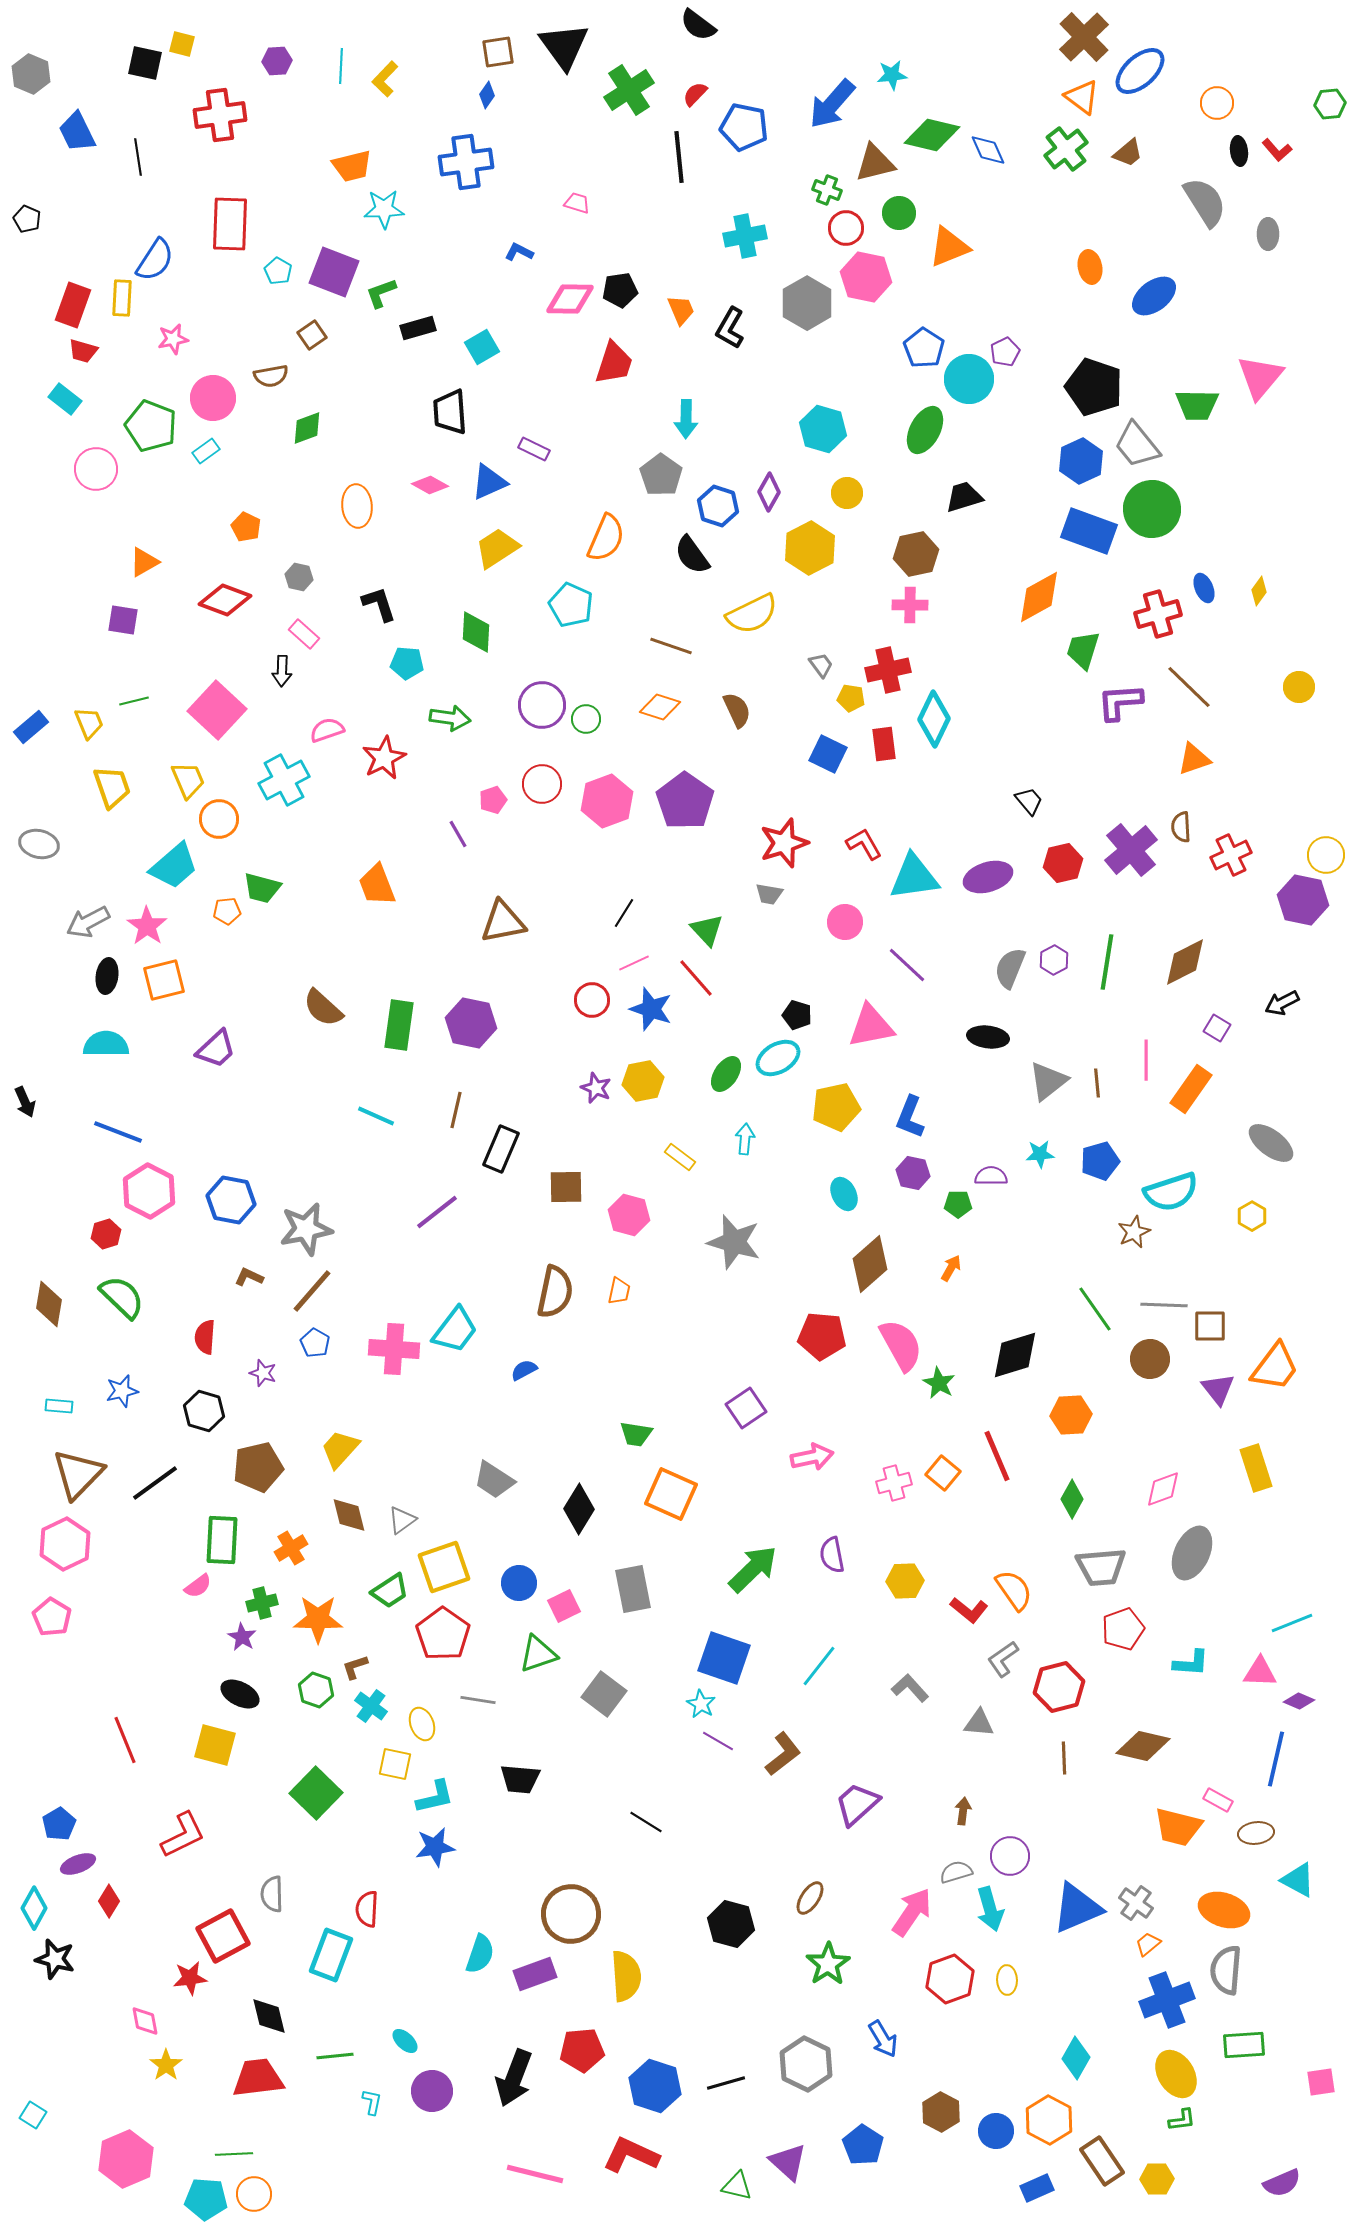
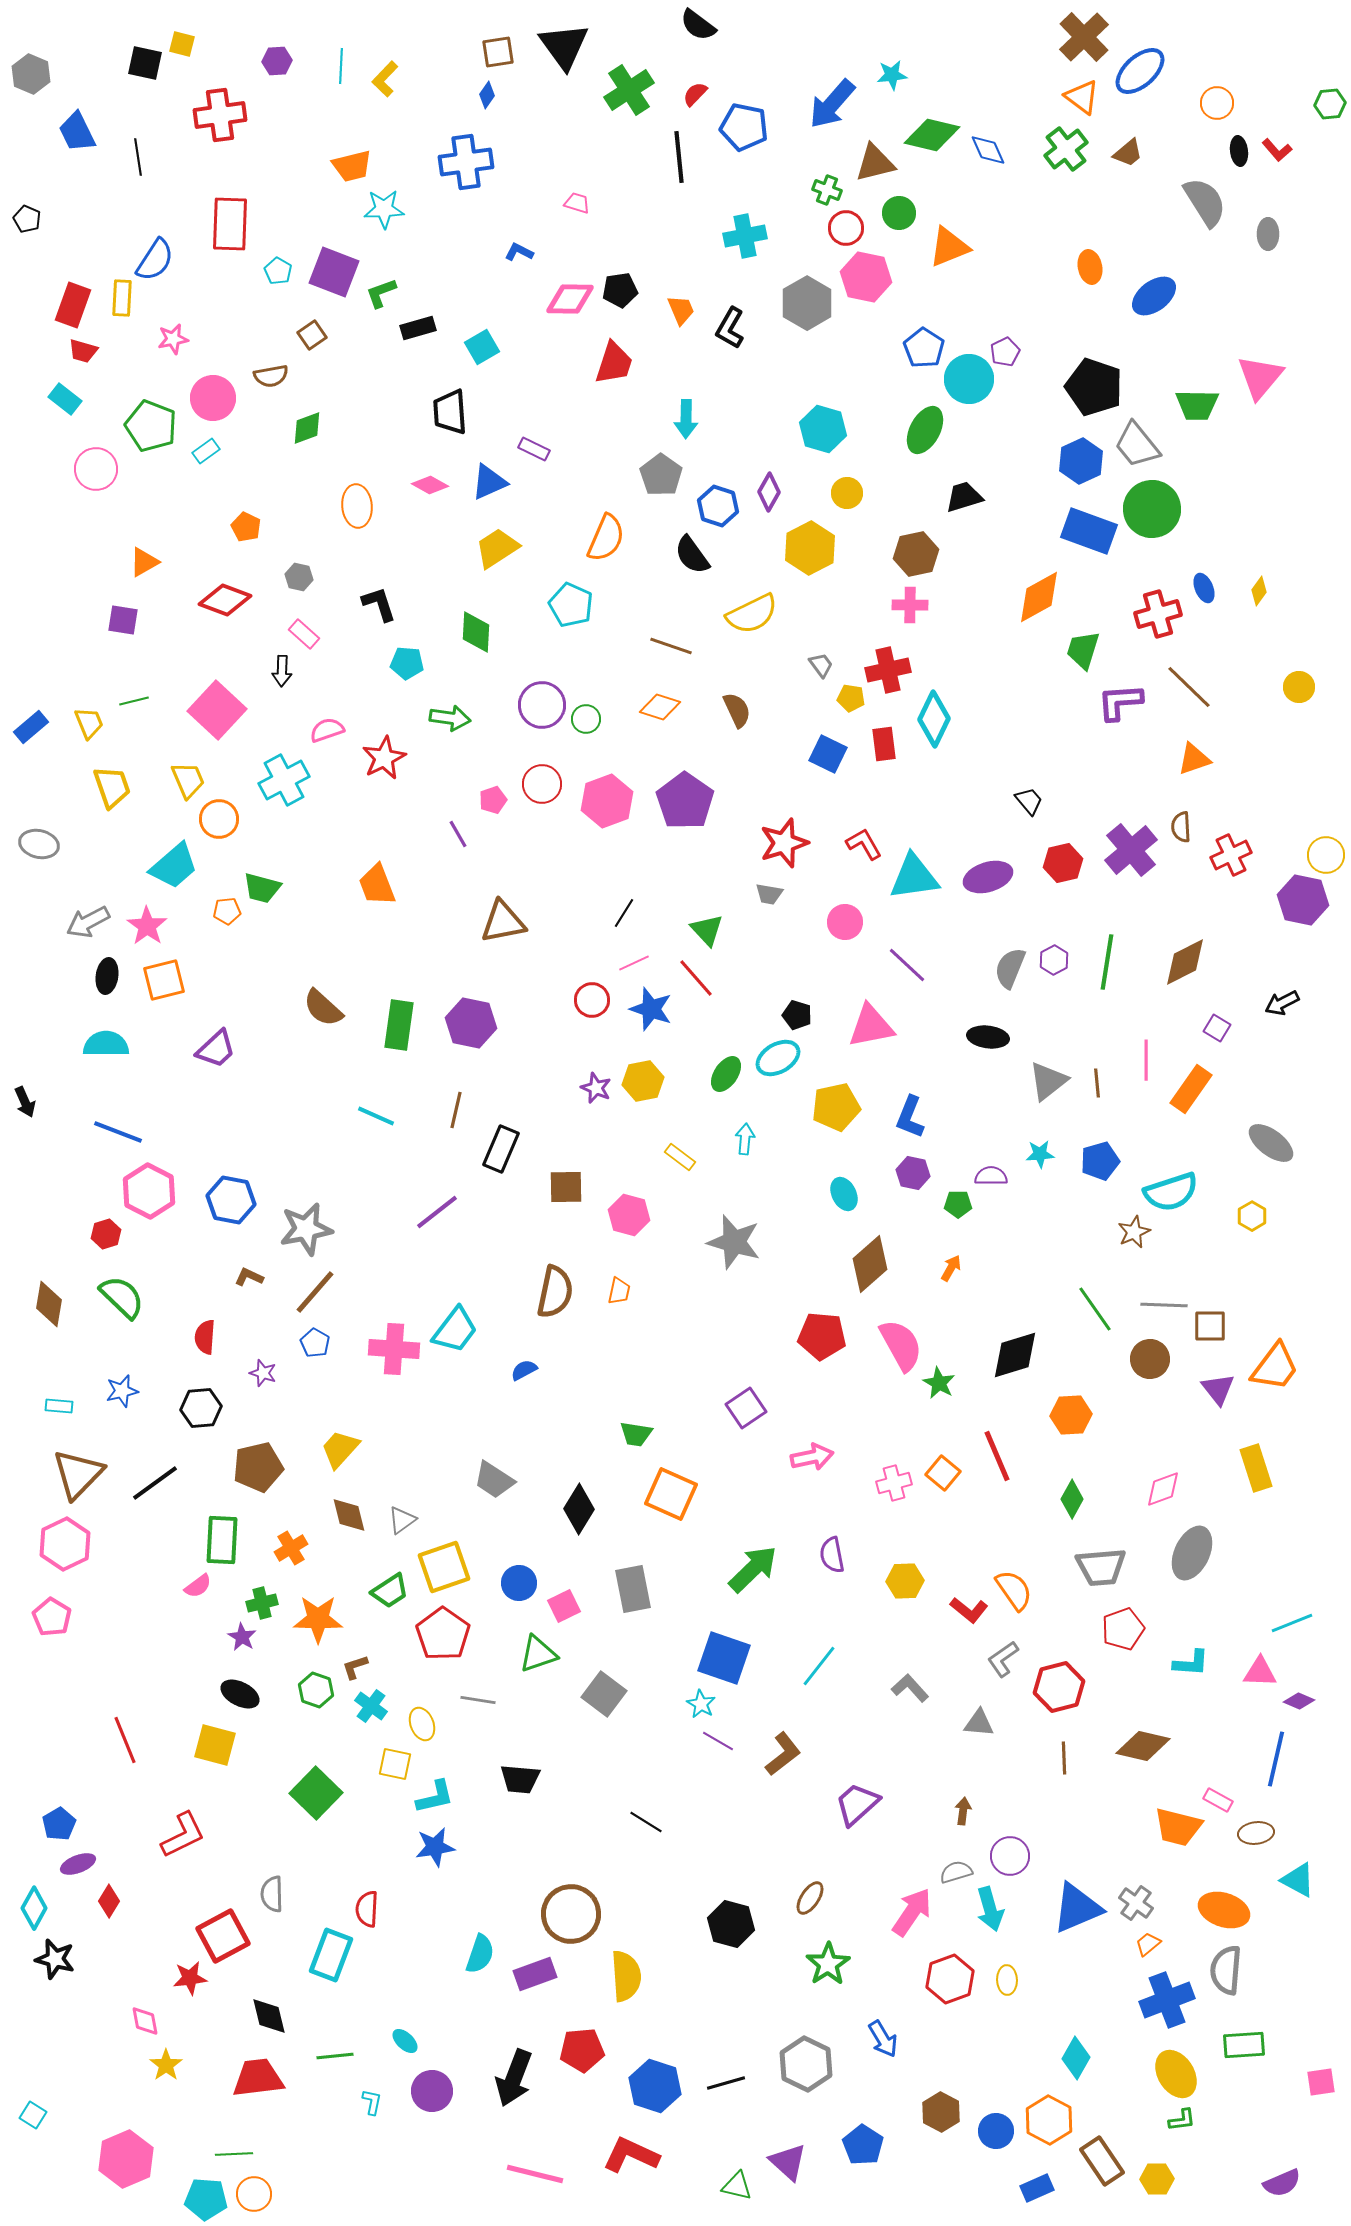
brown line at (312, 1291): moved 3 px right, 1 px down
black hexagon at (204, 1411): moved 3 px left, 3 px up; rotated 21 degrees counterclockwise
